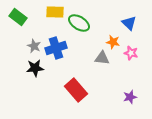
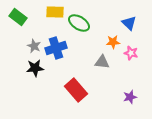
orange star: rotated 16 degrees counterclockwise
gray triangle: moved 4 px down
